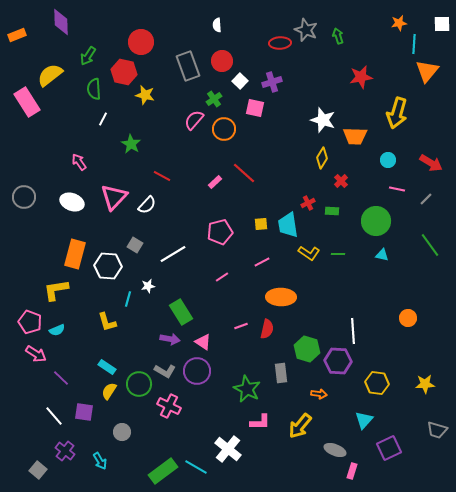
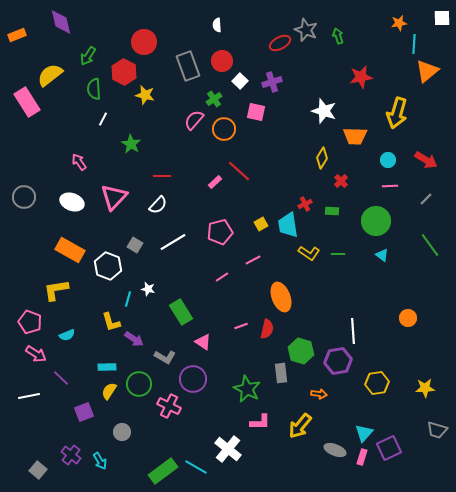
purple diamond at (61, 22): rotated 12 degrees counterclockwise
white square at (442, 24): moved 6 px up
red circle at (141, 42): moved 3 px right
red ellipse at (280, 43): rotated 25 degrees counterclockwise
orange triangle at (427, 71): rotated 10 degrees clockwise
red hexagon at (124, 72): rotated 15 degrees clockwise
pink square at (255, 108): moved 1 px right, 4 px down
white star at (323, 120): moved 1 px right, 9 px up
red arrow at (431, 163): moved 5 px left, 3 px up
red line at (244, 173): moved 5 px left, 2 px up
red line at (162, 176): rotated 30 degrees counterclockwise
pink line at (397, 189): moved 7 px left, 3 px up; rotated 14 degrees counterclockwise
red cross at (308, 203): moved 3 px left, 1 px down
white semicircle at (147, 205): moved 11 px right
yellow square at (261, 224): rotated 24 degrees counterclockwise
orange rectangle at (75, 254): moved 5 px left, 4 px up; rotated 76 degrees counterclockwise
white line at (173, 254): moved 12 px up
cyan triangle at (382, 255): rotated 24 degrees clockwise
pink line at (262, 262): moved 9 px left, 2 px up
white hexagon at (108, 266): rotated 16 degrees clockwise
white star at (148, 286): moved 3 px down; rotated 24 degrees clockwise
orange ellipse at (281, 297): rotated 68 degrees clockwise
yellow L-shape at (107, 322): moved 4 px right
cyan semicircle at (57, 330): moved 10 px right, 5 px down
purple arrow at (170, 339): moved 36 px left; rotated 24 degrees clockwise
green hexagon at (307, 349): moved 6 px left, 2 px down
purple hexagon at (338, 361): rotated 12 degrees counterclockwise
cyan rectangle at (107, 367): rotated 36 degrees counterclockwise
gray L-shape at (165, 371): moved 14 px up
purple circle at (197, 371): moved 4 px left, 8 px down
yellow hexagon at (377, 383): rotated 15 degrees counterclockwise
yellow star at (425, 384): moved 4 px down
purple square at (84, 412): rotated 30 degrees counterclockwise
white line at (54, 416): moved 25 px left, 20 px up; rotated 60 degrees counterclockwise
cyan triangle at (364, 420): moved 13 px down
purple cross at (65, 451): moved 6 px right, 4 px down
pink rectangle at (352, 471): moved 10 px right, 14 px up
